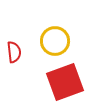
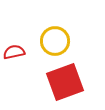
red semicircle: rotated 95 degrees counterclockwise
